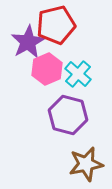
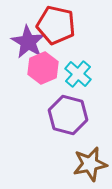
red pentagon: rotated 27 degrees clockwise
purple star: rotated 12 degrees counterclockwise
pink hexagon: moved 4 px left, 1 px up
brown star: moved 4 px right
